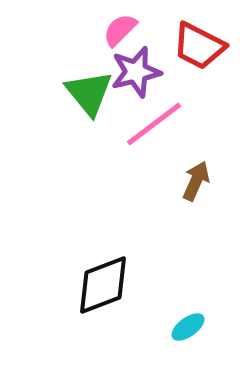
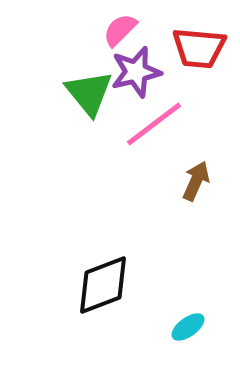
red trapezoid: moved 2 px down; rotated 22 degrees counterclockwise
